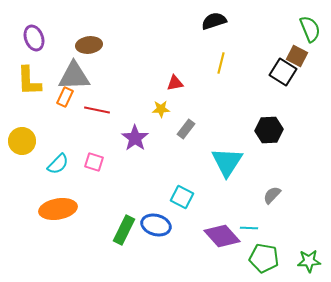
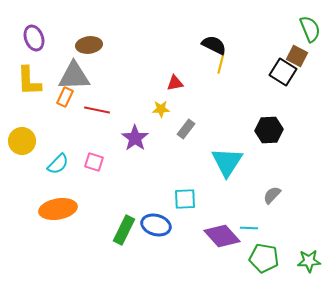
black semicircle: moved 24 px down; rotated 45 degrees clockwise
cyan square: moved 3 px right, 2 px down; rotated 30 degrees counterclockwise
